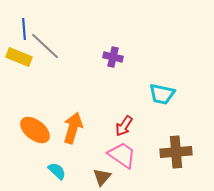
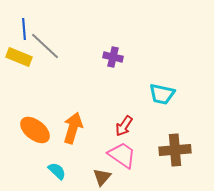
brown cross: moved 1 px left, 2 px up
